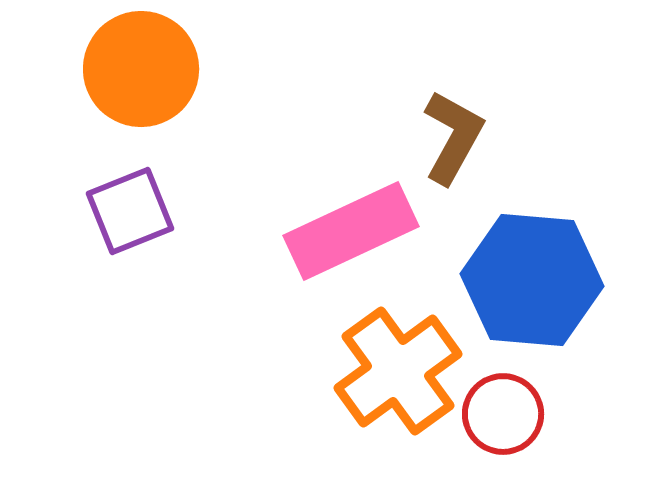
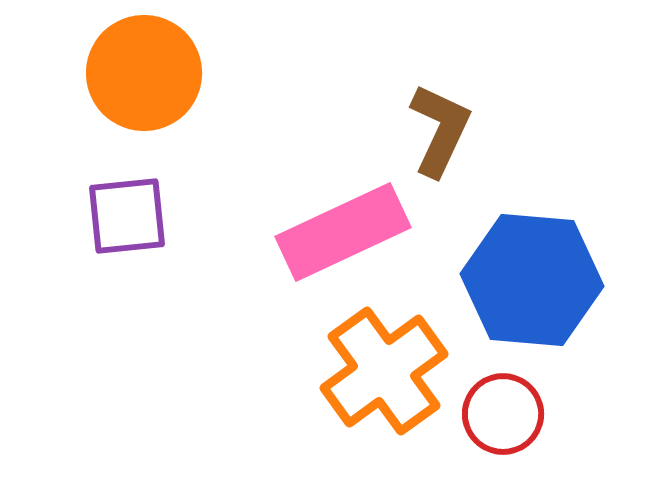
orange circle: moved 3 px right, 4 px down
brown L-shape: moved 13 px left, 7 px up; rotated 4 degrees counterclockwise
purple square: moved 3 px left, 5 px down; rotated 16 degrees clockwise
pink rectangle: moved 8 px left, 1 px down
orange cross: moved 14 px left
